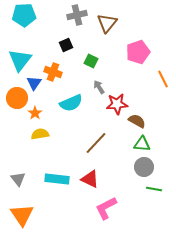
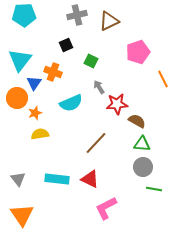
brown triangle: moved 2 px right, 2 px up; rotated 25 degrees clockwise
orange star: rotated 16 degrees clockwise
gray circle: moved 1 px left
